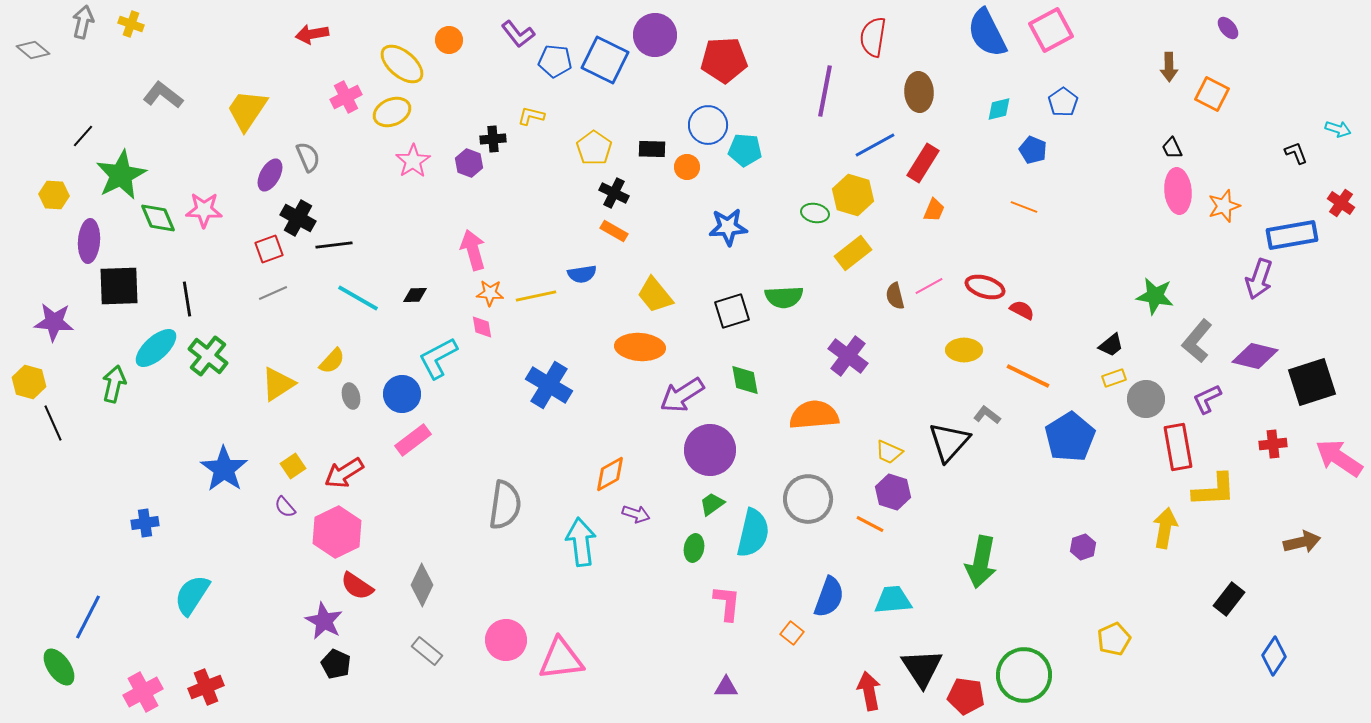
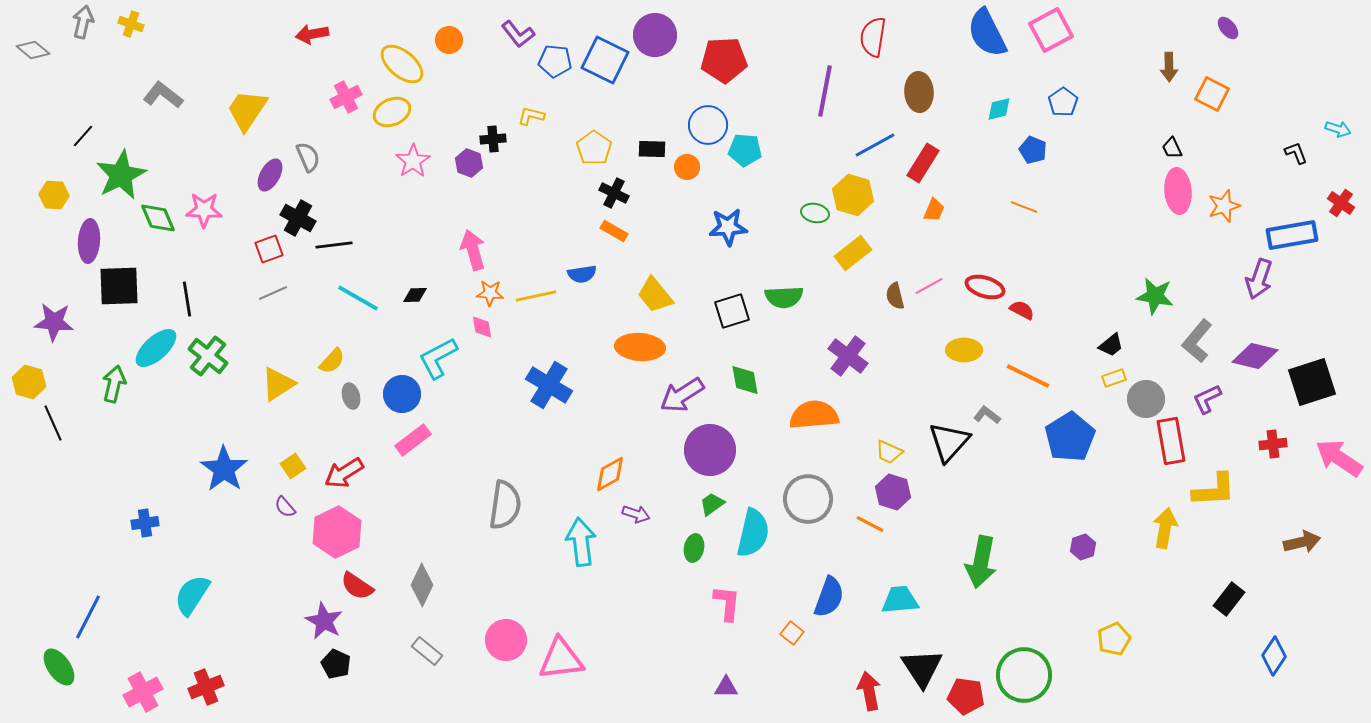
red rectangle at (1178, 447): moved 7 px left, 6 px up
cyan trapezoid at (893, 600): moved 7 px right
